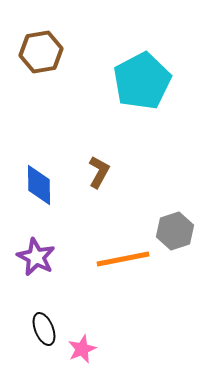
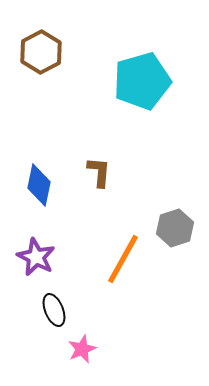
brown hexagon: rotated 18 degrees counterclockwise
cyan pentagon: rotated 12 degrees clockwise
brown L-shape: rotated 24 degrees counterclockwise
blue diamond: rotated 12 degrees clockwise
gray hexagon: moved 3 px up
orange line: rotated 50 degrees counterclockwise
black ellipse: moved 10 px right, 19 px up
